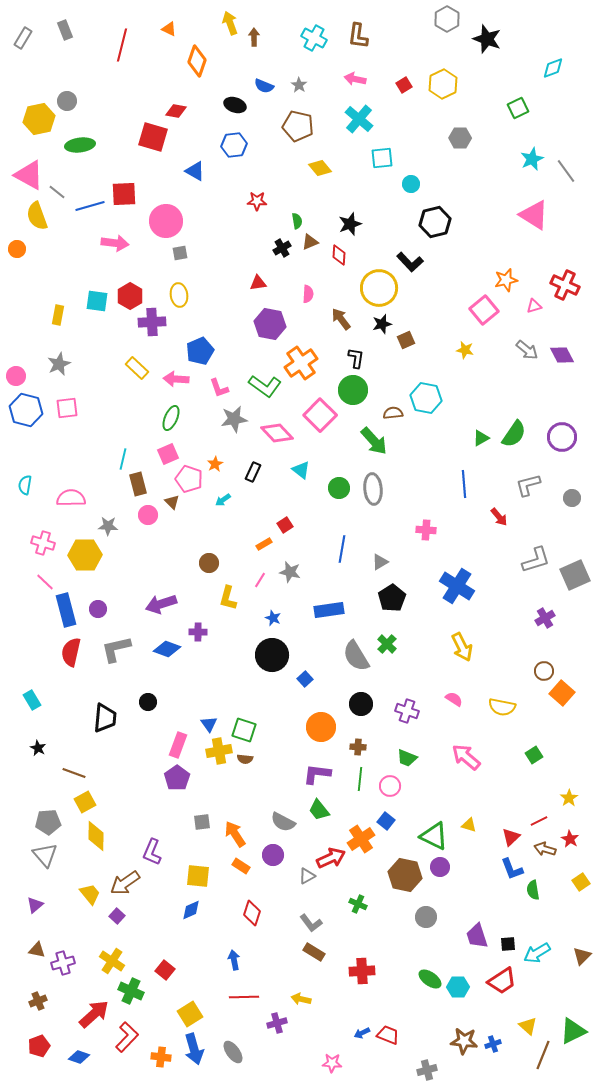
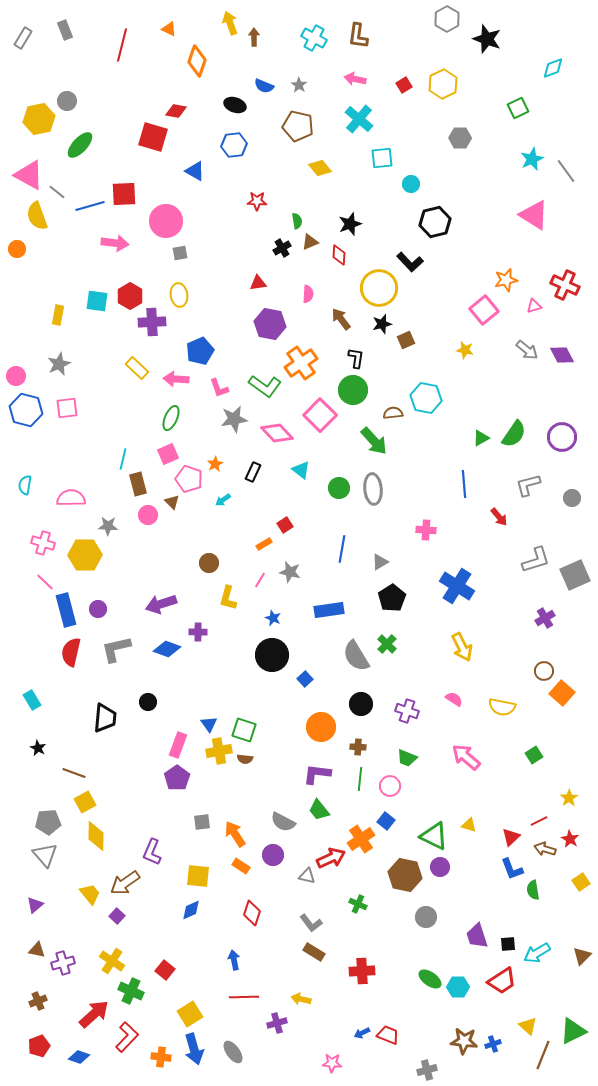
green ellipse at (80, 145): rotated 40 degrees counterclockwise
gray triangle at (307, 876): rotated 42 degrees clockwise
